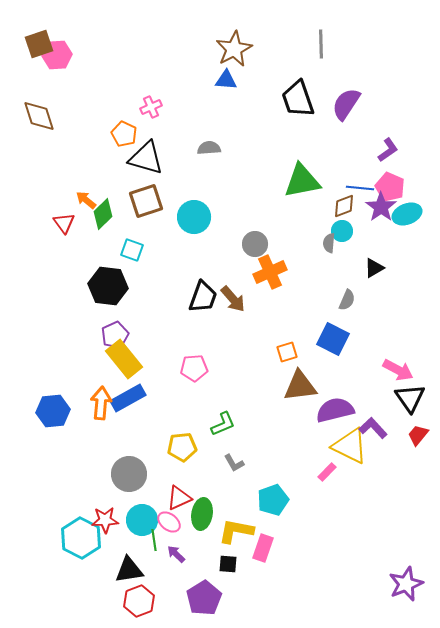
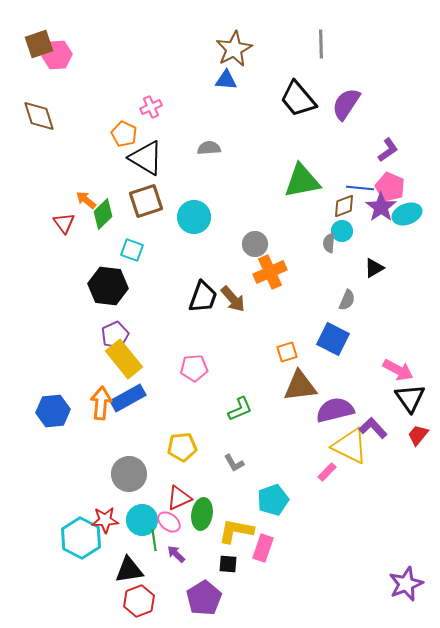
black trapezoid at (298, 99): rotated 21 degrees counterclockwise
black triangle at (146, 158): rotated 15 degrees clockwise
green L-shape at (223, 424): moved 17 px right, 15 px up
